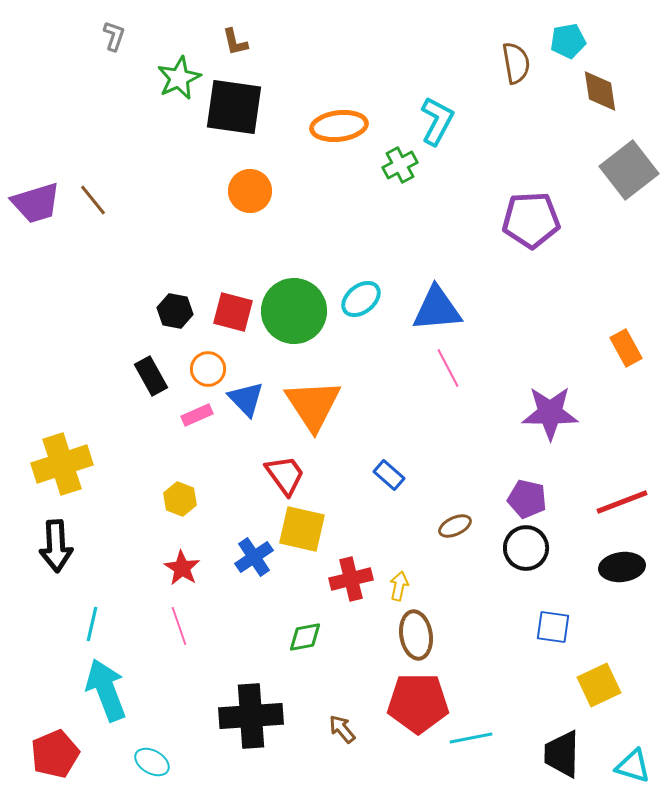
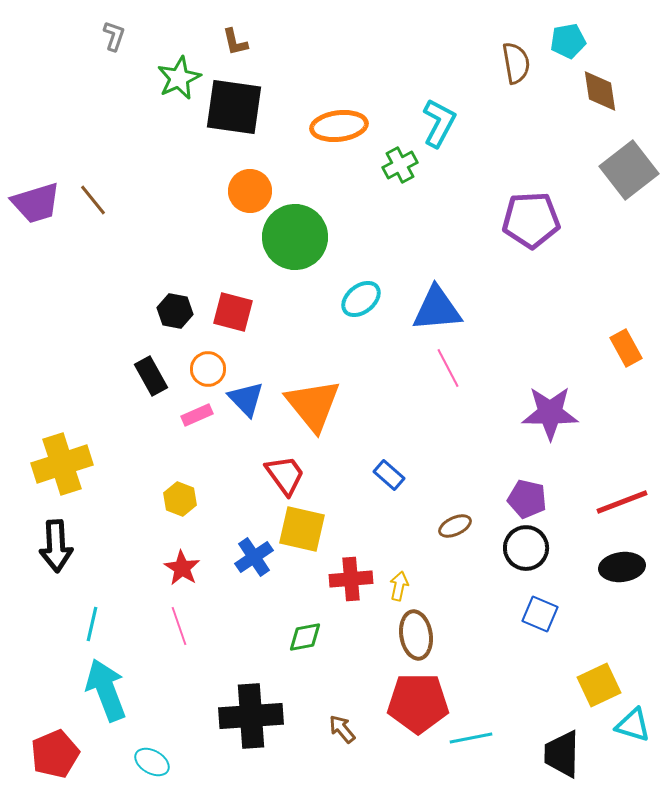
cyan L-shape at (437, 121): moved 2 px right, 2 px down
green circle at (294, 311): moved 1 px right, 74 px up
orange triangle at (313, 405): rotated 6 degrees counterclockwise
red cross at (351, 579): rotated 9 degrees clockwise
blue square at (553, 627): moved 13 px left, 13 px up; rotated 15 degrees clockwise
cyan triangle at (633, 766): moved 41 px up
